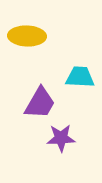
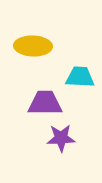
yellow ellipse: moved 6 px right, 10 px down
purple trapezoid: moved 5 px right; rotated 120 degrees counterclockwise
